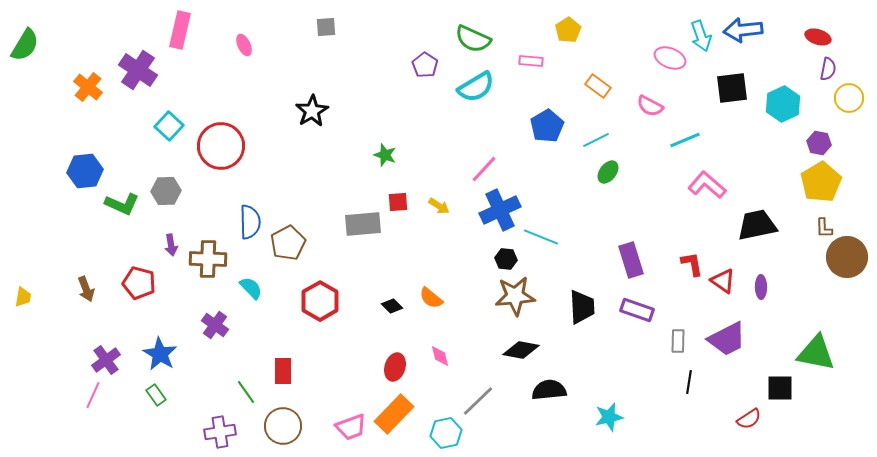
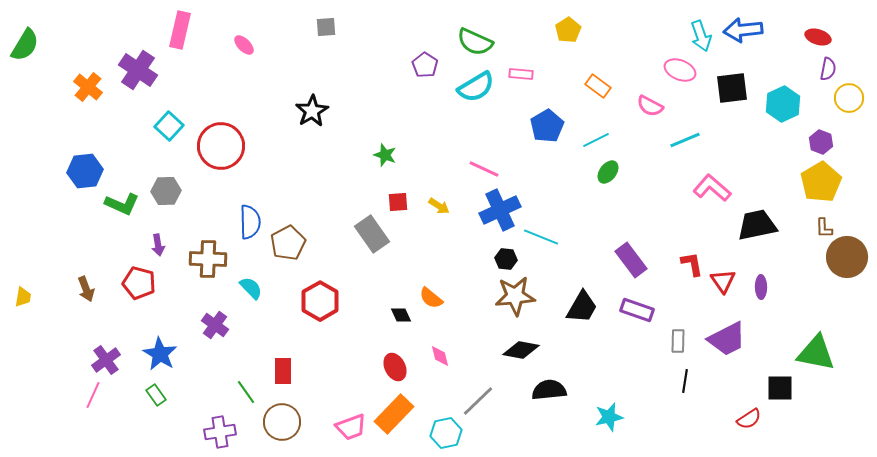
green semicircle at (473, 39): moved 2 px right, 3 px down
pink ellipse at (244, 45): rotated 20 degrees counterclockwise
pink ellipse at (670, 58): moved 10 px right, 12 px down
pink rectangle at (531, 61): moved 10 px left, 13 px down
purple hexagon at (819, 143): moved 2 px right, 1 px up; rotated 10 degrees clockwise
pink line at (484, 169): rotated 72 degrees clockwise
pink L-shape at (707, 185): moved 5 px right, 3 px down
gray rectangle at (363, 224): moved 9 px right, 10 px down; rotated 60 degrees clockwise
purple arrow at (171, 245): moved 13 px left
purple rectangle at (631, 260): rotated 20 degrees counterclockwise
red triangle at (723, 281): rotated 20 degrees clockwise
black diamond at (392, 306): moved 9 px right, 9 px down; rotated 20 degrees clockwise
black trapezoid at (582, 307): rotated 33 degrees clockwise
red ellipse at (395, 367): rotated 44 degrees counterclockwise
black line at (689, 382): moved 4 px left, 1 px up
brown circle at (283, 426): moved 1 px left, 4 px up
